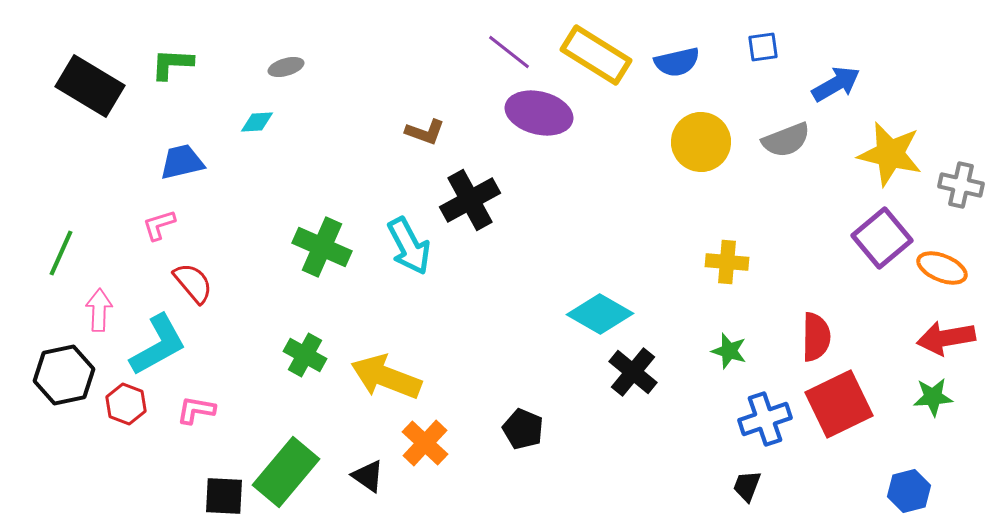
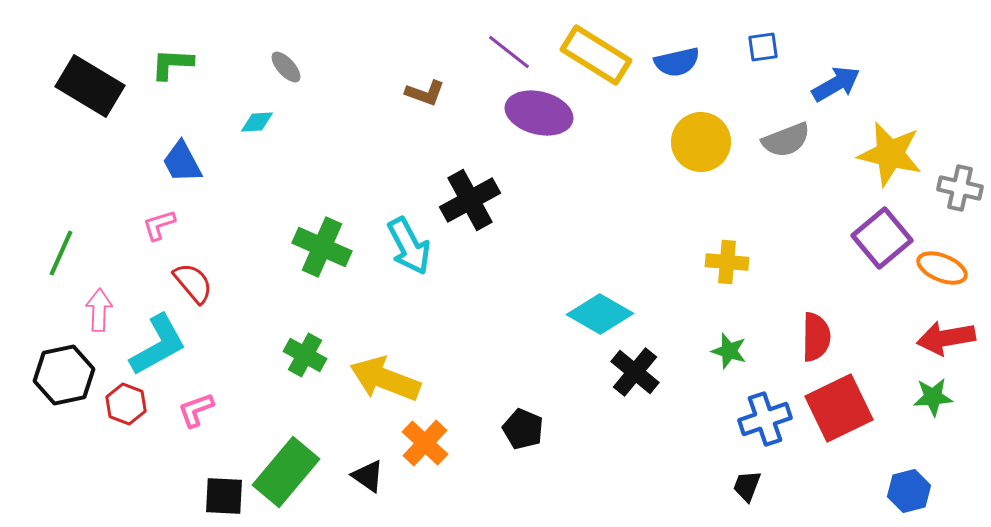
gray ellipse at (286, 67): rotated 64 degrees clockwise
brown L-shape at (425, 132): moved 39 px up
blue trapezoid at (182, 162): rotated 105 degrees counterclockwise
gray cross at (961, 185): moved 1 px left, 3 px down
black cross at (633, 372): moved 2 px right
yellow arrow at (386, 377): moved 1 px left, 2 px down
red square at (839, 404): moved 4 px down
pink L-shape at (196, 410): rotated 30 degrees counterclockwise
